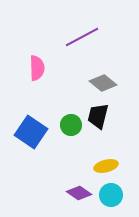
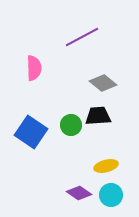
pink semicircle: moved 3 px left
black trapezoid: rotated 72 degrees clockwise
